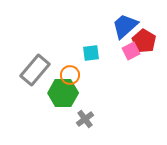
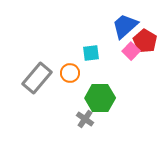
red pentagon: moved 1 px right
pink square: rotated 18 degrees counterclockwise
gray rectangle: moved 2 px right, 8 px down
orange circle: moved 2 px up
green hexagon: moved 37 px right, 5 px down
gray cross: rotated 18 degrees counterclockwise
